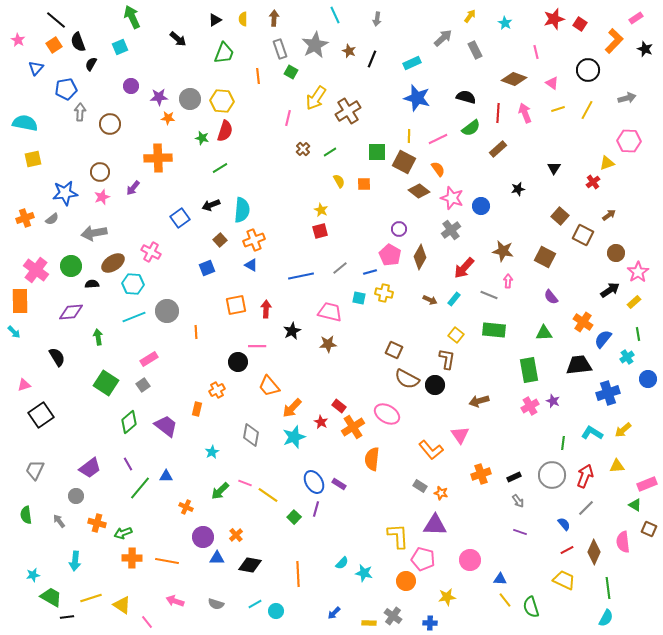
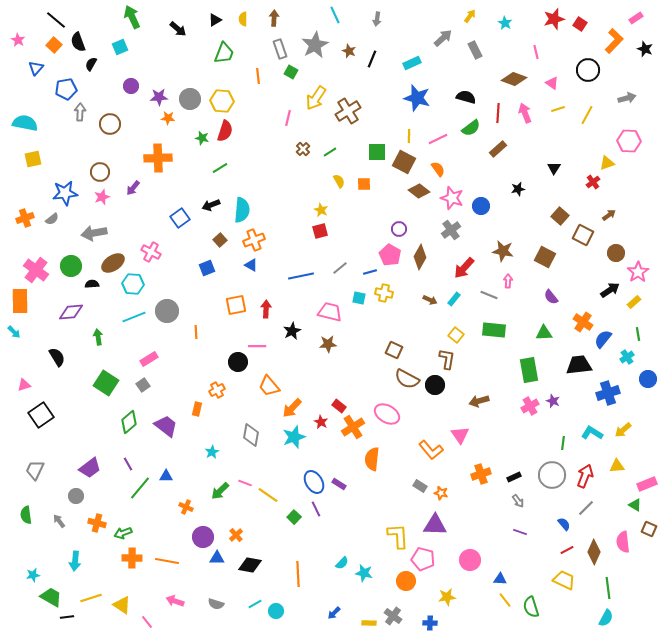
black arrow at (178, 39): moved 10 px up
orange square at (54, 45): rotated 14 degrees counterclockwise
yellow line at (587, 110): moved 5 px down
purple line at (316, 509): rotated 42 degrees counterclockwise
